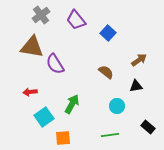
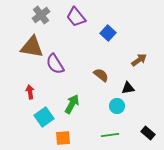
purple trapezoid: moved 3 px up
brown semicircle: moved 5 px left, 3 px down
black triangle: moved 8 px left, 2 px down
red arrow: rotated 88 degrees clockwise
black rectangle: moved 6 px down
